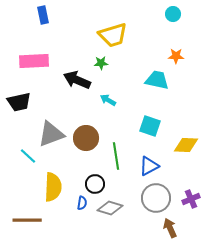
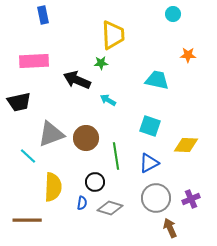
yellow trapezoid: rotated 76 degrees counterclockwise
orange star: moved 12 px right, 1 px up
blue triangle: moved 3 px up
black circle: moved 2 px up
